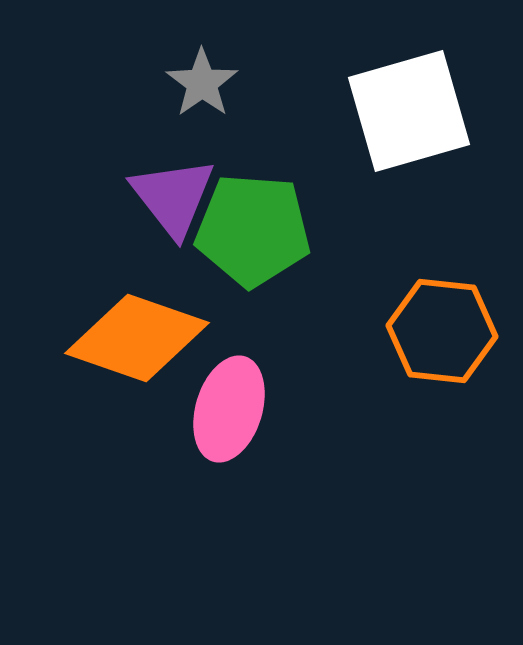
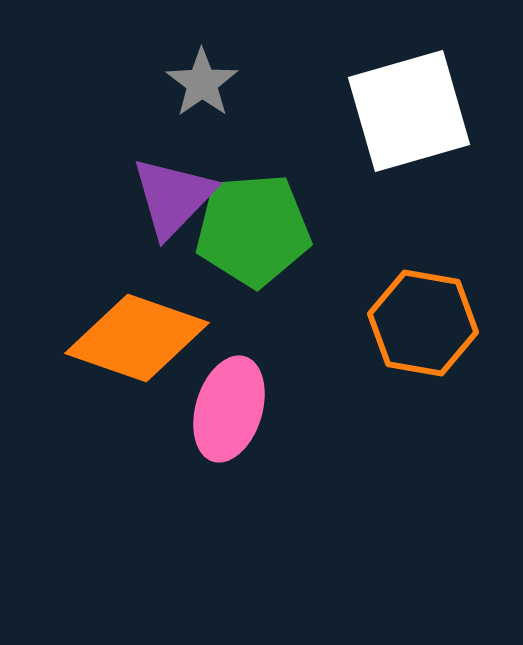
purple triangle: rotated 22 degrees clockwise
green pentagon: rotated 8 degrees counterclockwise
orange hexagon: moved 19 px left, 8 px up; rotated 4 degrees clockwise
